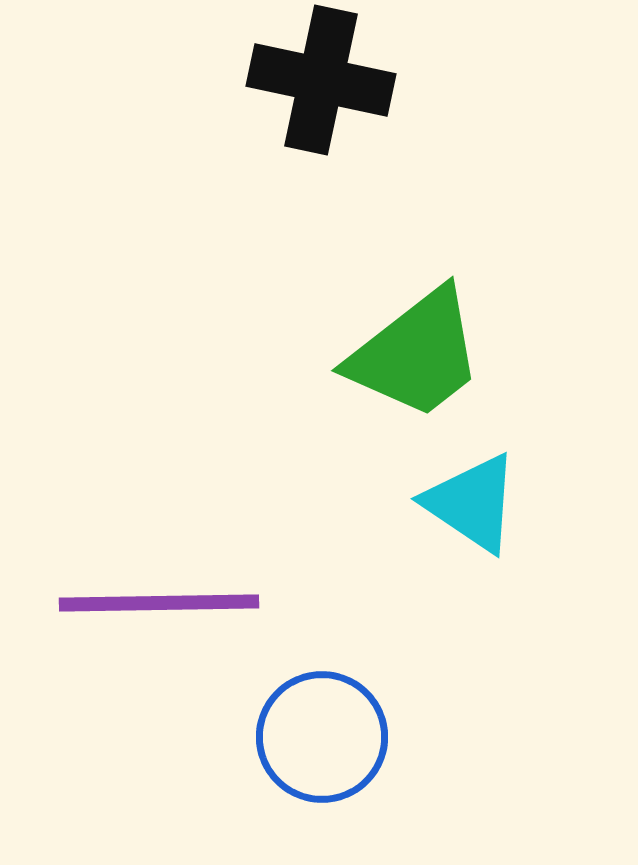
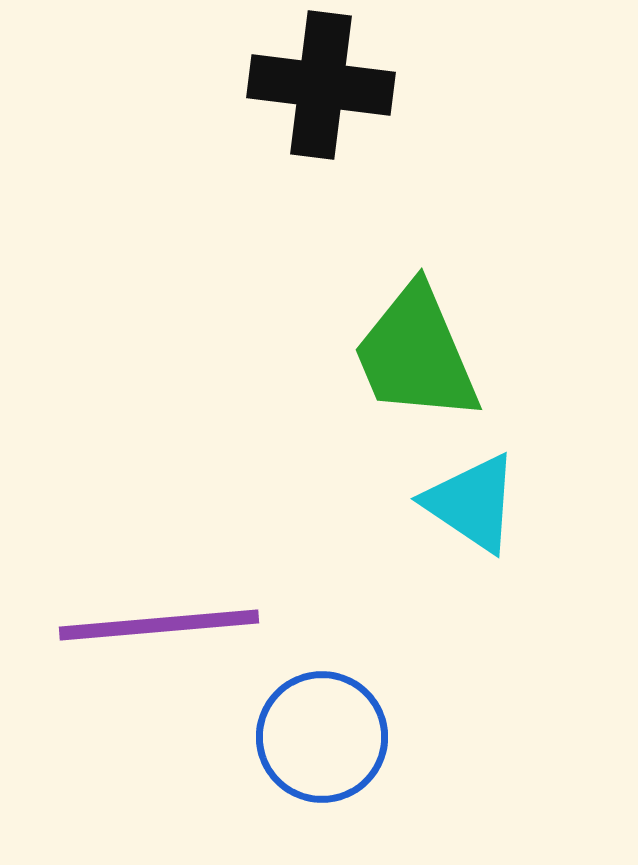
black cross: moved 5 px down; rotated 5 degrees counterclockwise
green trapezoid: rotated 105 degrees clockwise
purple line: moved 22 px down; rotated 4 degrees counterclockwise
